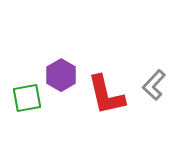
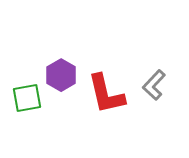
red L-shape: moved 1 px up
